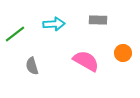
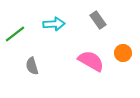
gray rectangle: rotated 54 degrees clockwise
pink semicircle: moved 5 px right
